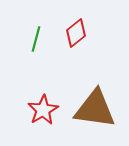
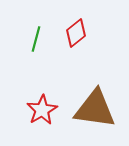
red star: moved 1 px left
